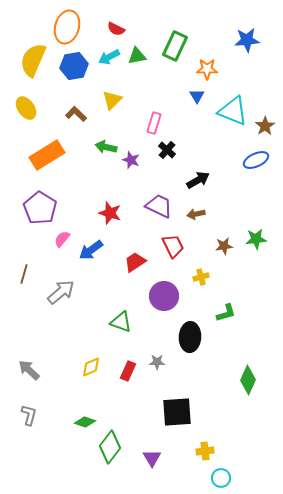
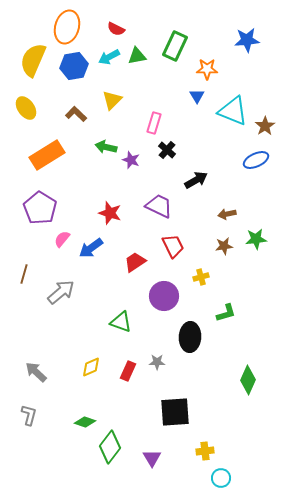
black arrow at (198, 180): moved 2 px left
brown arrow at (196, 214): moved 31 px right
blue arrow at (91, 250): moved 2 px up
gray arrow at (29, 370): moved 7 px right, 2 px down
black square at (177, 412): moved 2 px left
